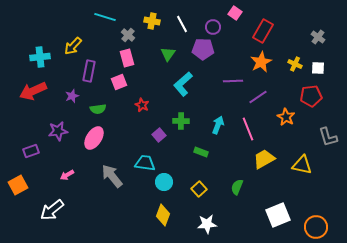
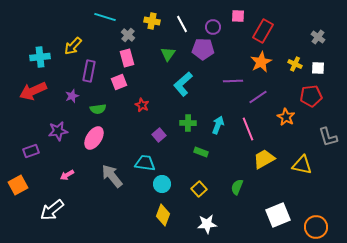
pink square at (235, 13): moved 3 px right, 3 px down; rotated 32 degrees counterclockwise
green cross at (181, 121): moved 7 px right, 2 px down
cyan circle at (164, 182): moved 2 px left, 2 px down
